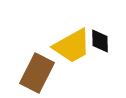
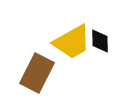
yellow trapezoid: moved 4 px up
